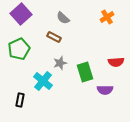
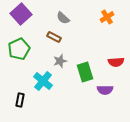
gray star: moved 2 px up
